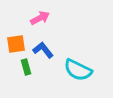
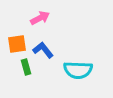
orange square: moved 1 px right
cyan semicircle: rotated 24 degrees counterclockwise
